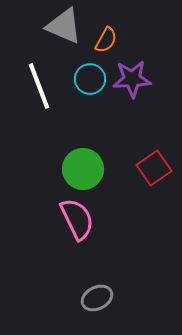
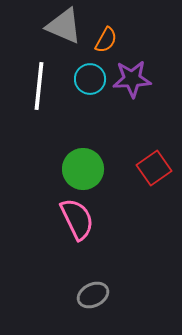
white line: rotated 27 degrees clockwise
gray ellipse: moved 4 px left, 3 px up
